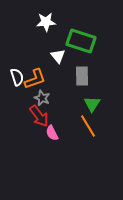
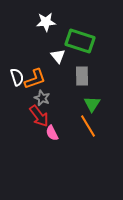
green rectangle: moved 1 px left
